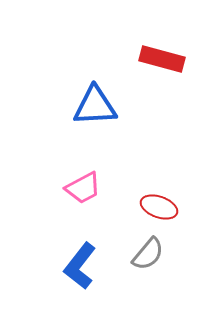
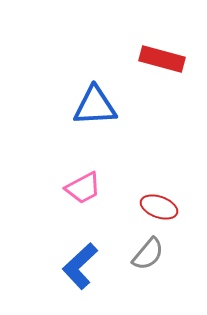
blue L-shape: rotated 9 degrees clockwise
